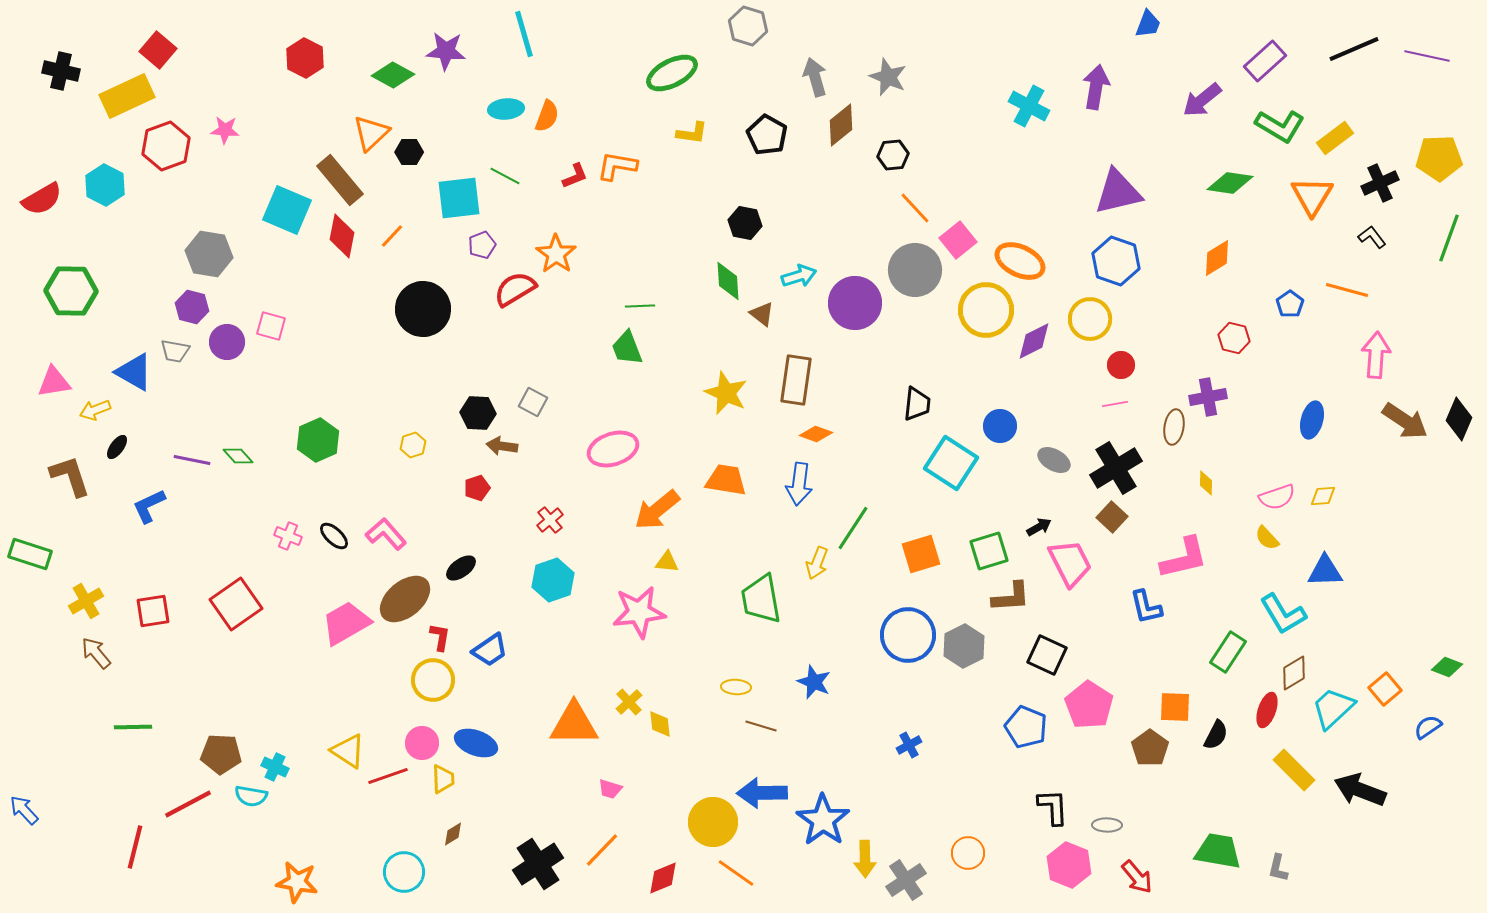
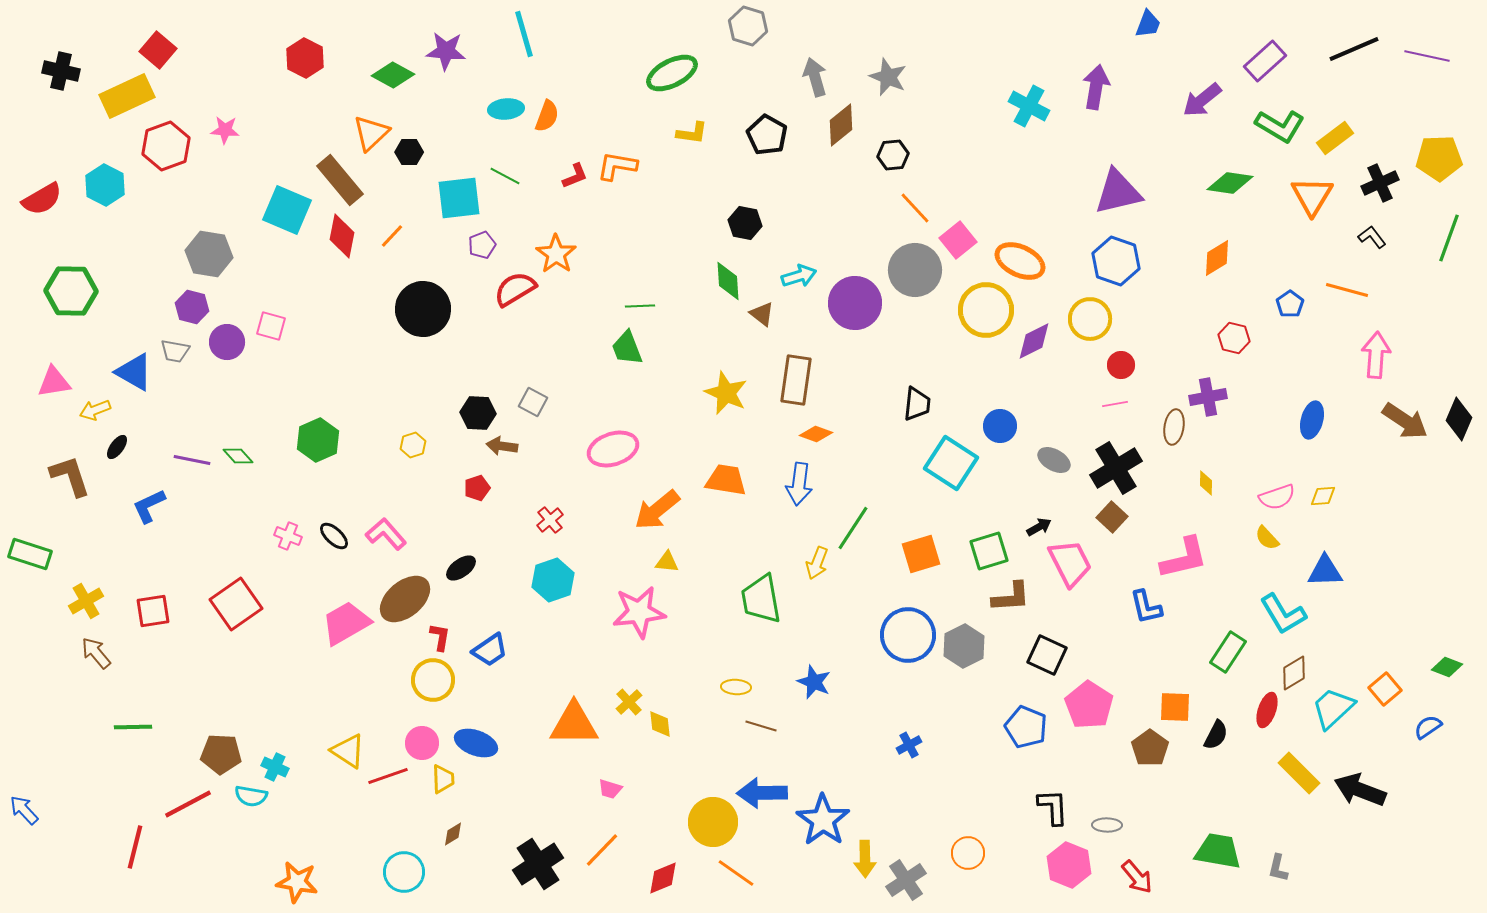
yellow rectangle at (1294, 770): moved 5 px right, 3 px down
